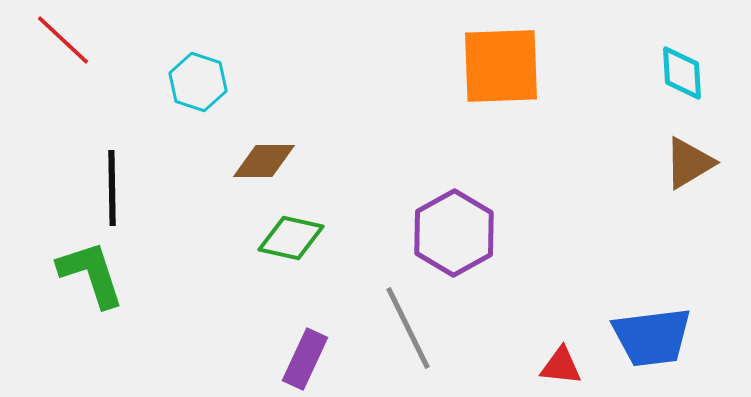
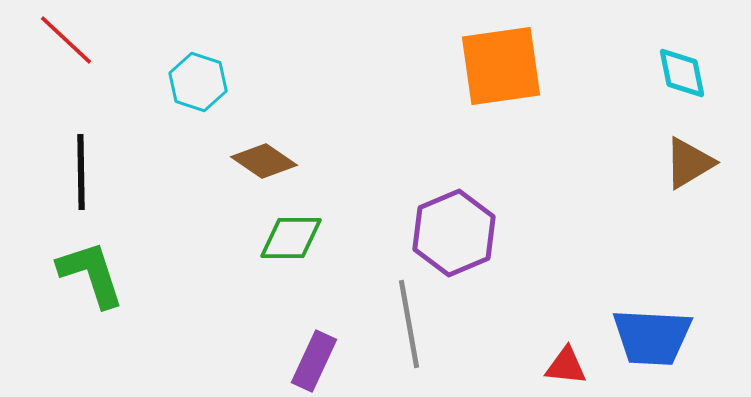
red line: moved 3 px right
orange square: rotated 6 degrees counterclockwise
cyan diamond: rotated 8 degrees counterclockwise
brown diamond: rotated 34 degrees clockwise
black line: moved 31 px left, 16 px up
purple hexagon: rotated 6 degrees clockwise
green diamond: rotated 12 degrees counterclockwise
gray line: moved 1 px right, 4 px up; rotated 16 degrees clockwise
blue trapezoid: rotated 10 degrees clockwise
purple rectangle: moved 9 px right, 2 px down
red triangle: moved 5 px right
